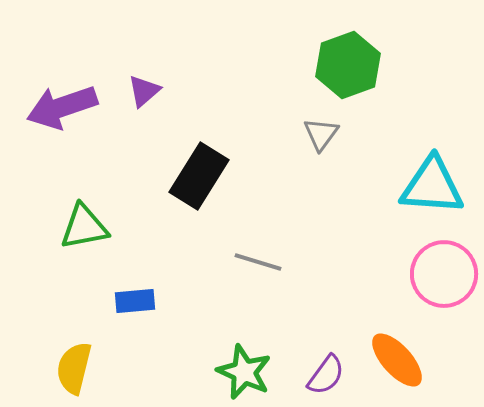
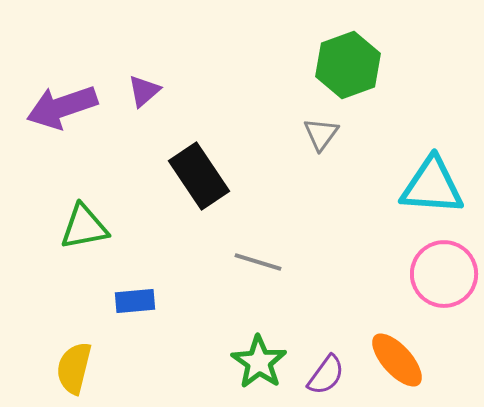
black rectangle: rotated 66 degrees counterclockwise
green star: moved 15 px right, 10 px up; rotated 10 degrees clockwise
